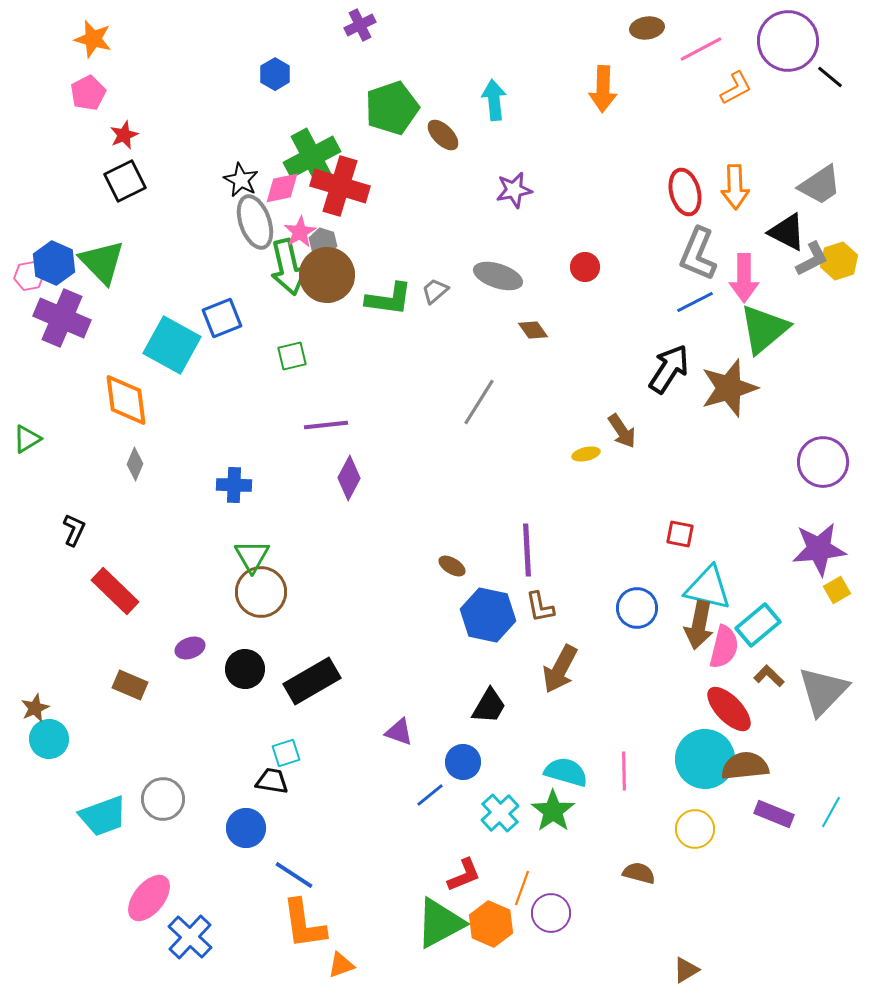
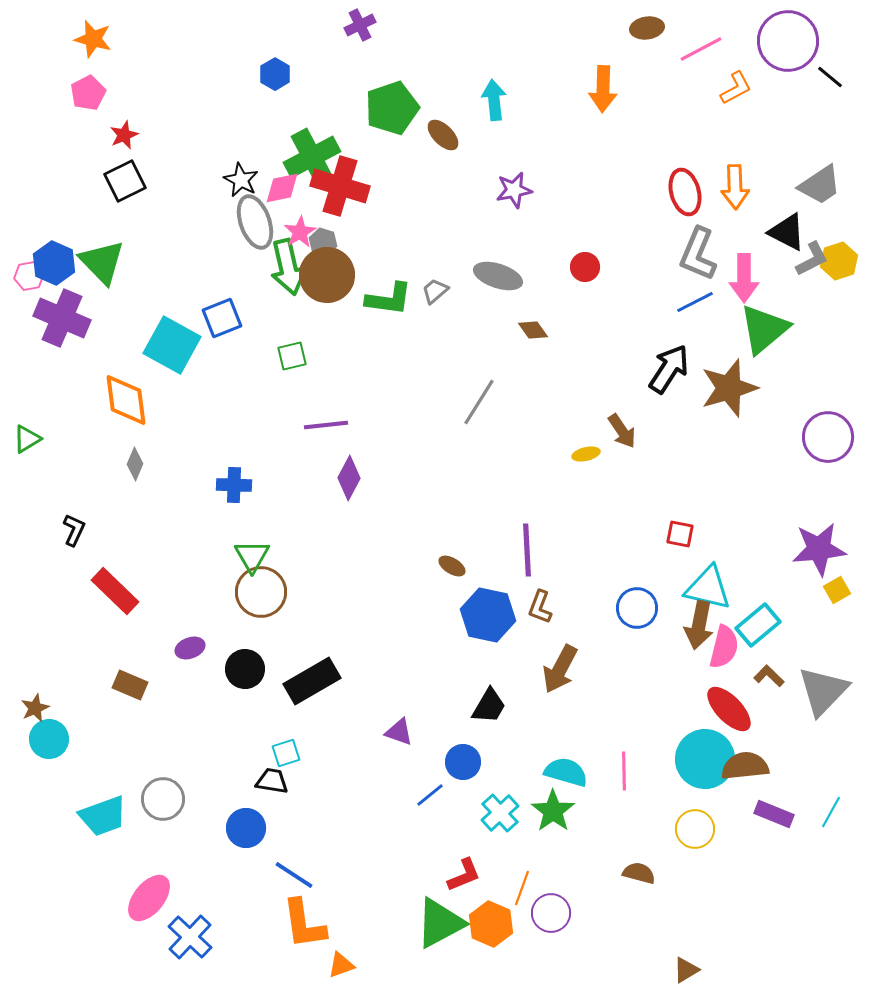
purple circle at (823, 462): moved 5 px right, 25 px up
brown L-shape at (540, 607): rotated 32 degrees clockwise
